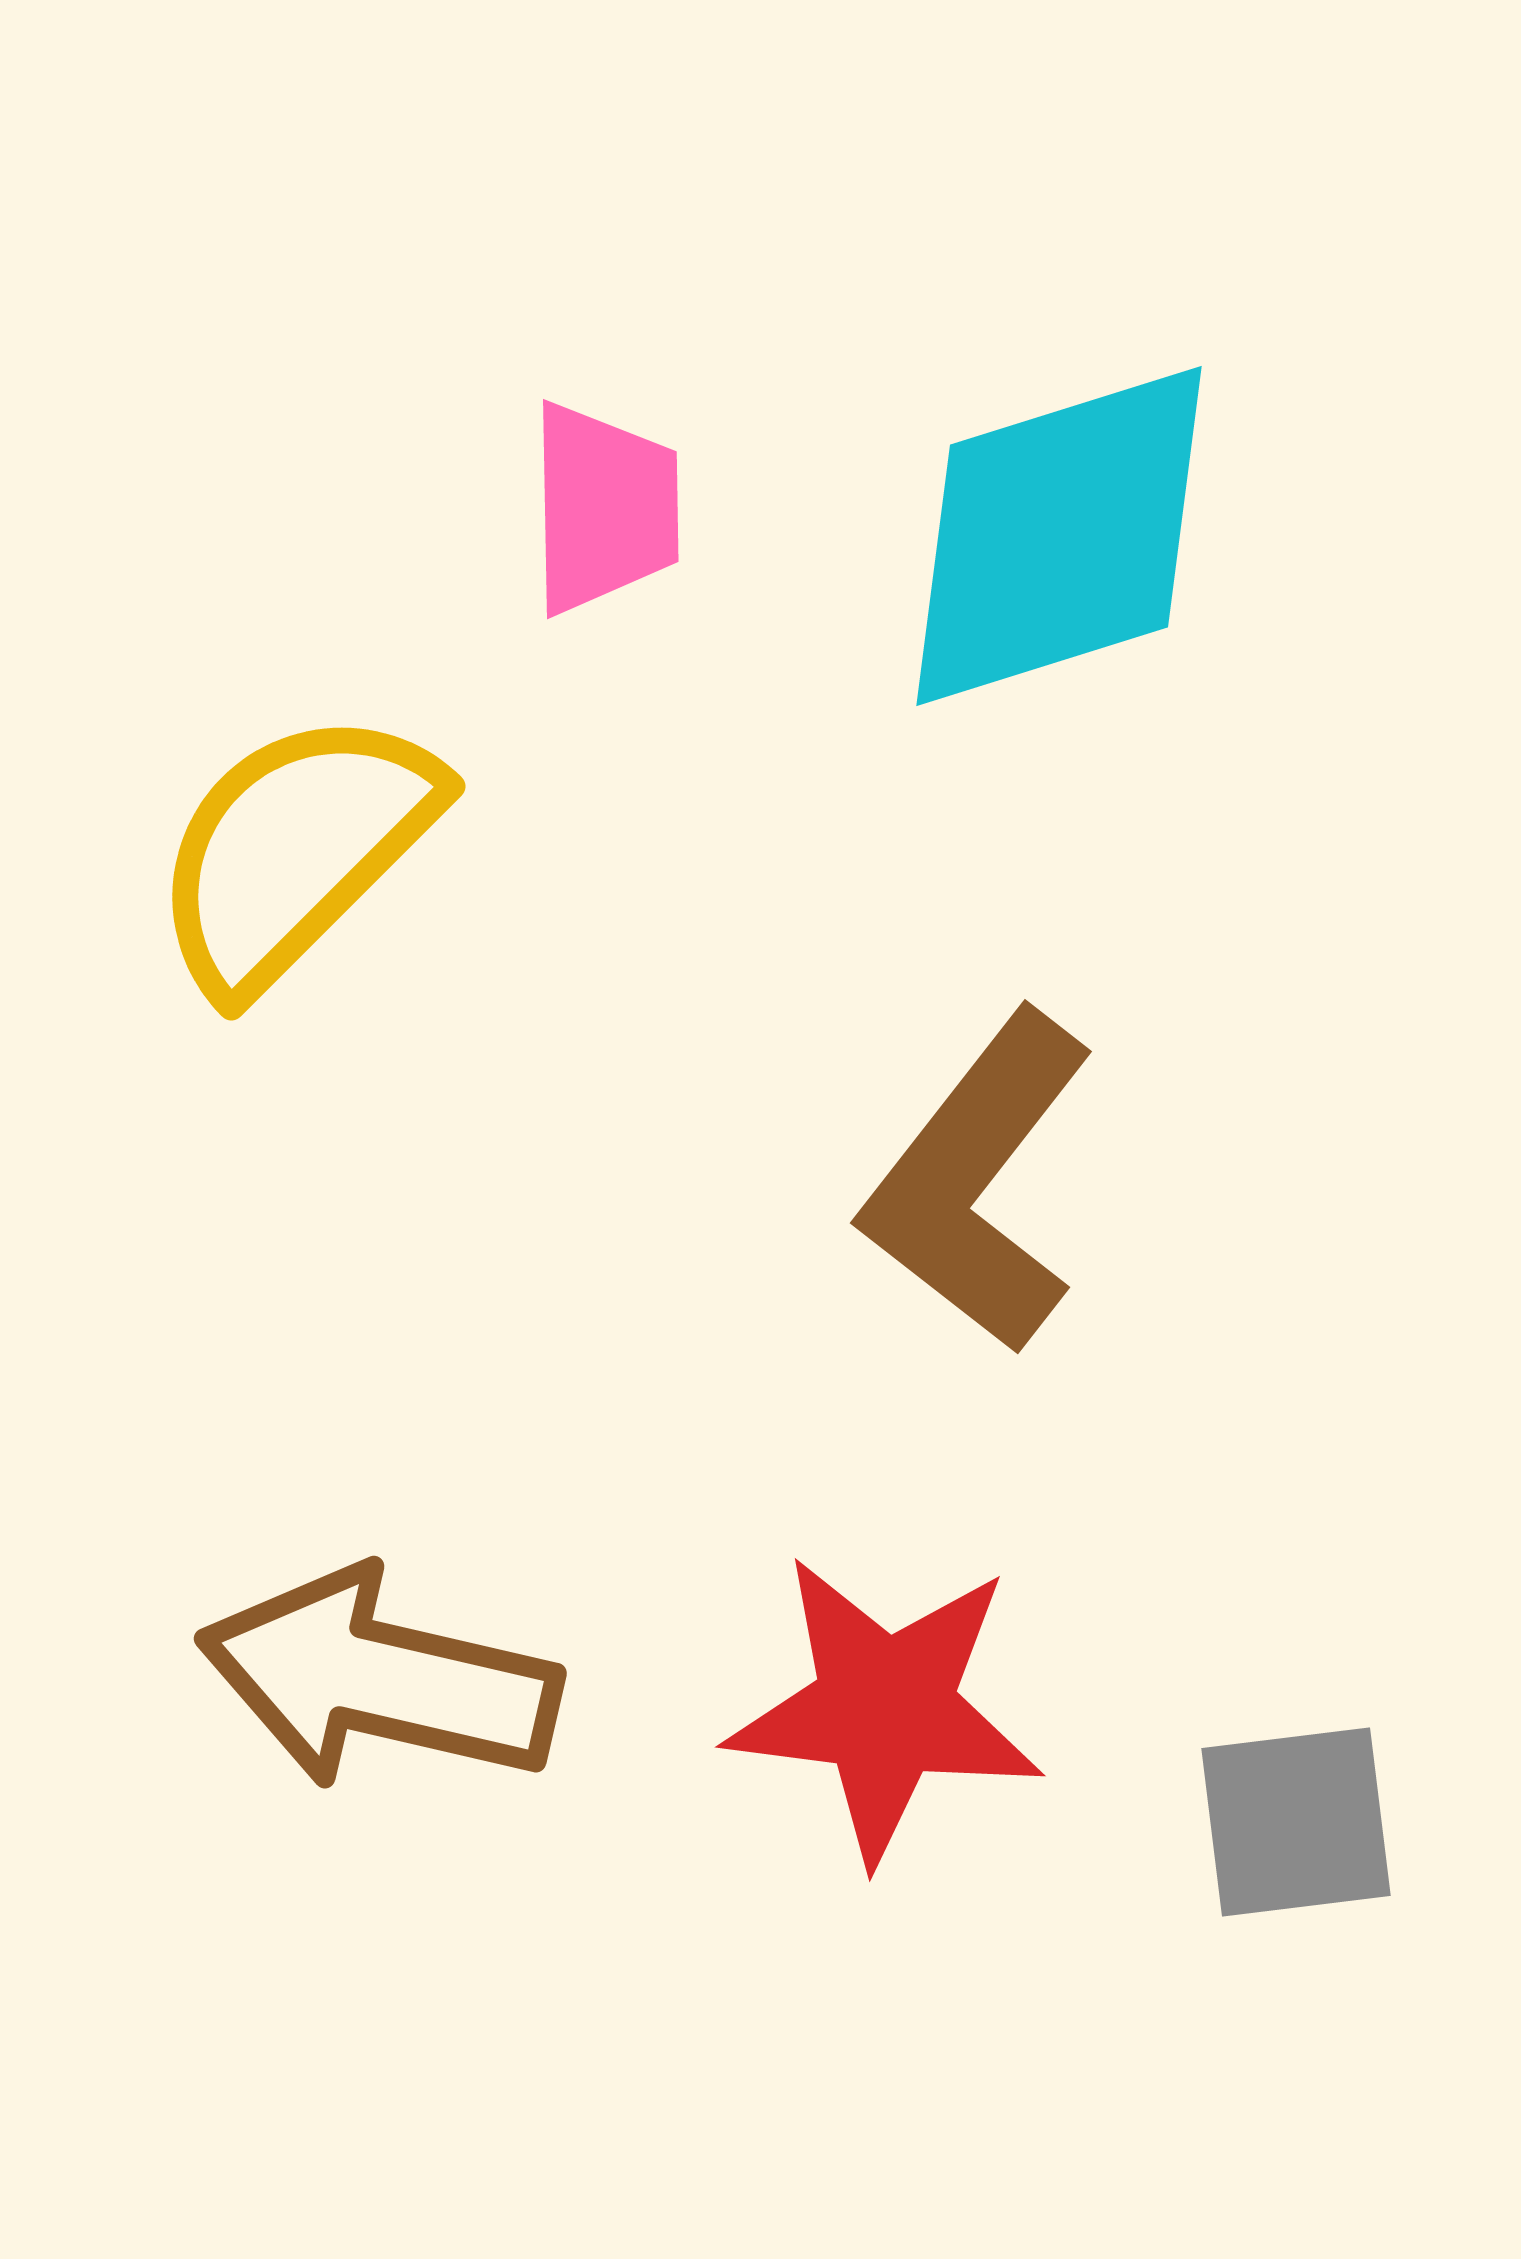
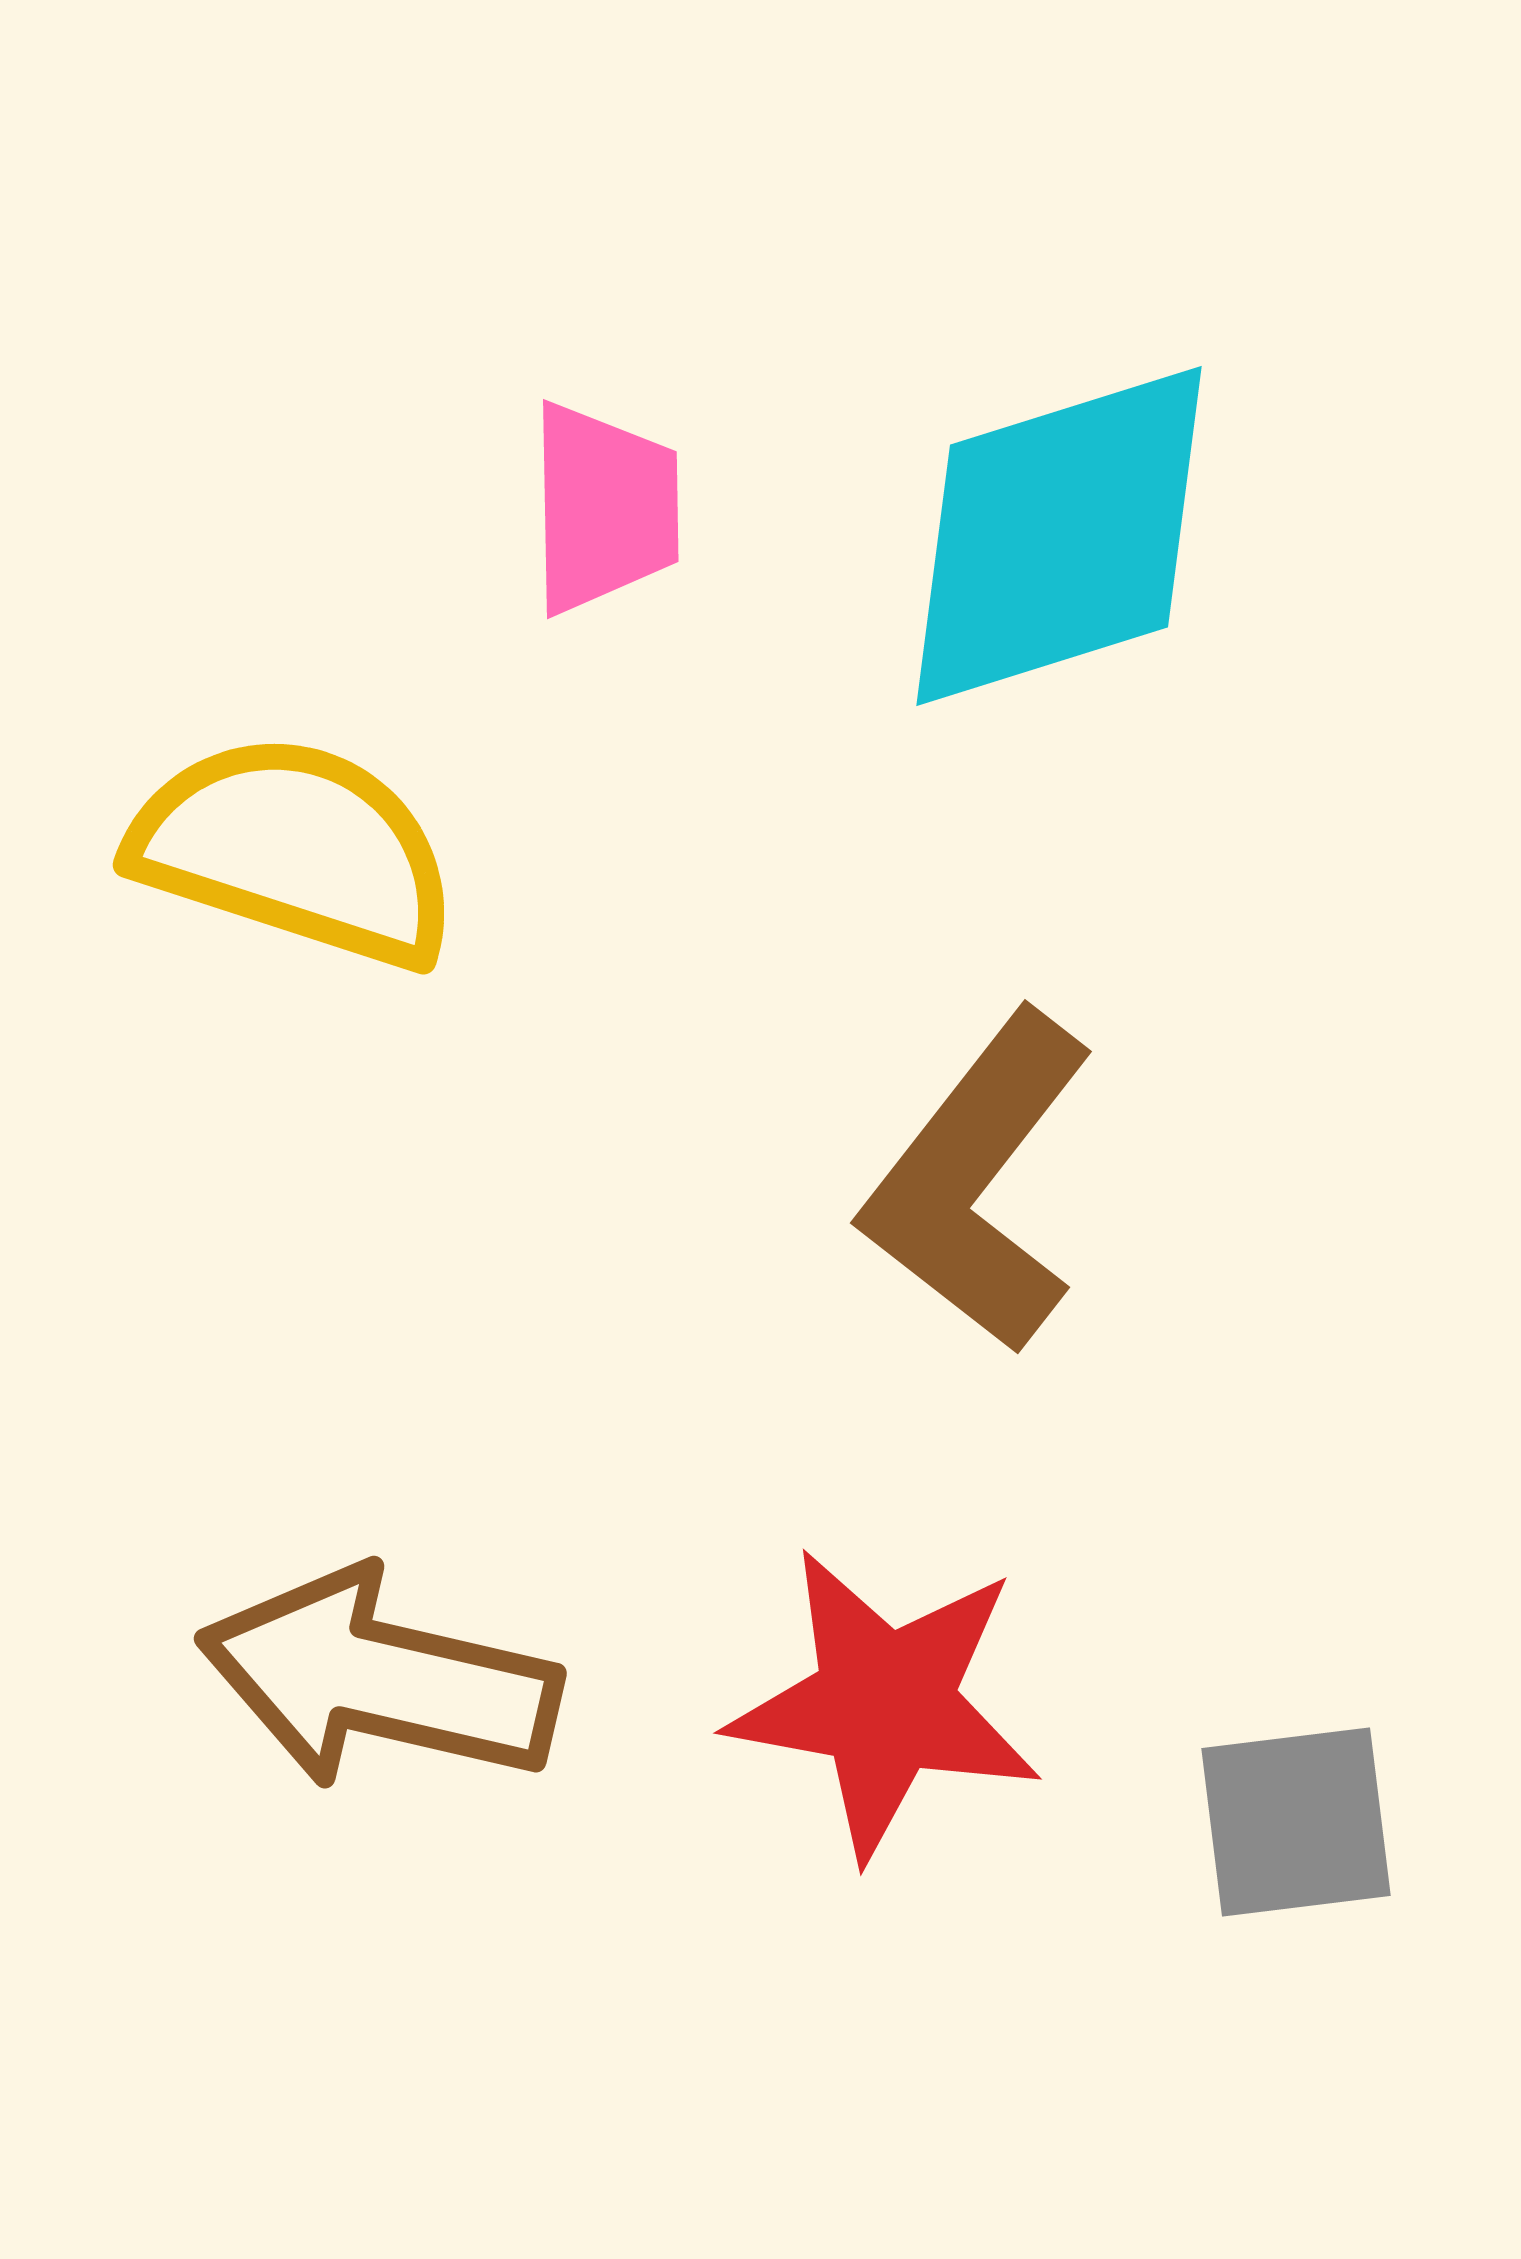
yellow semicircle: rotated 63 degrees clockwise
red star: moved 5 px up; rotated 3 degrees clockwise
